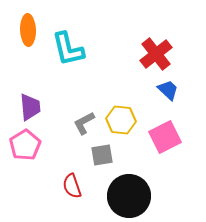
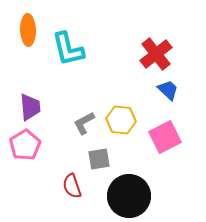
gray square: moved 3 px left, 4 px down
